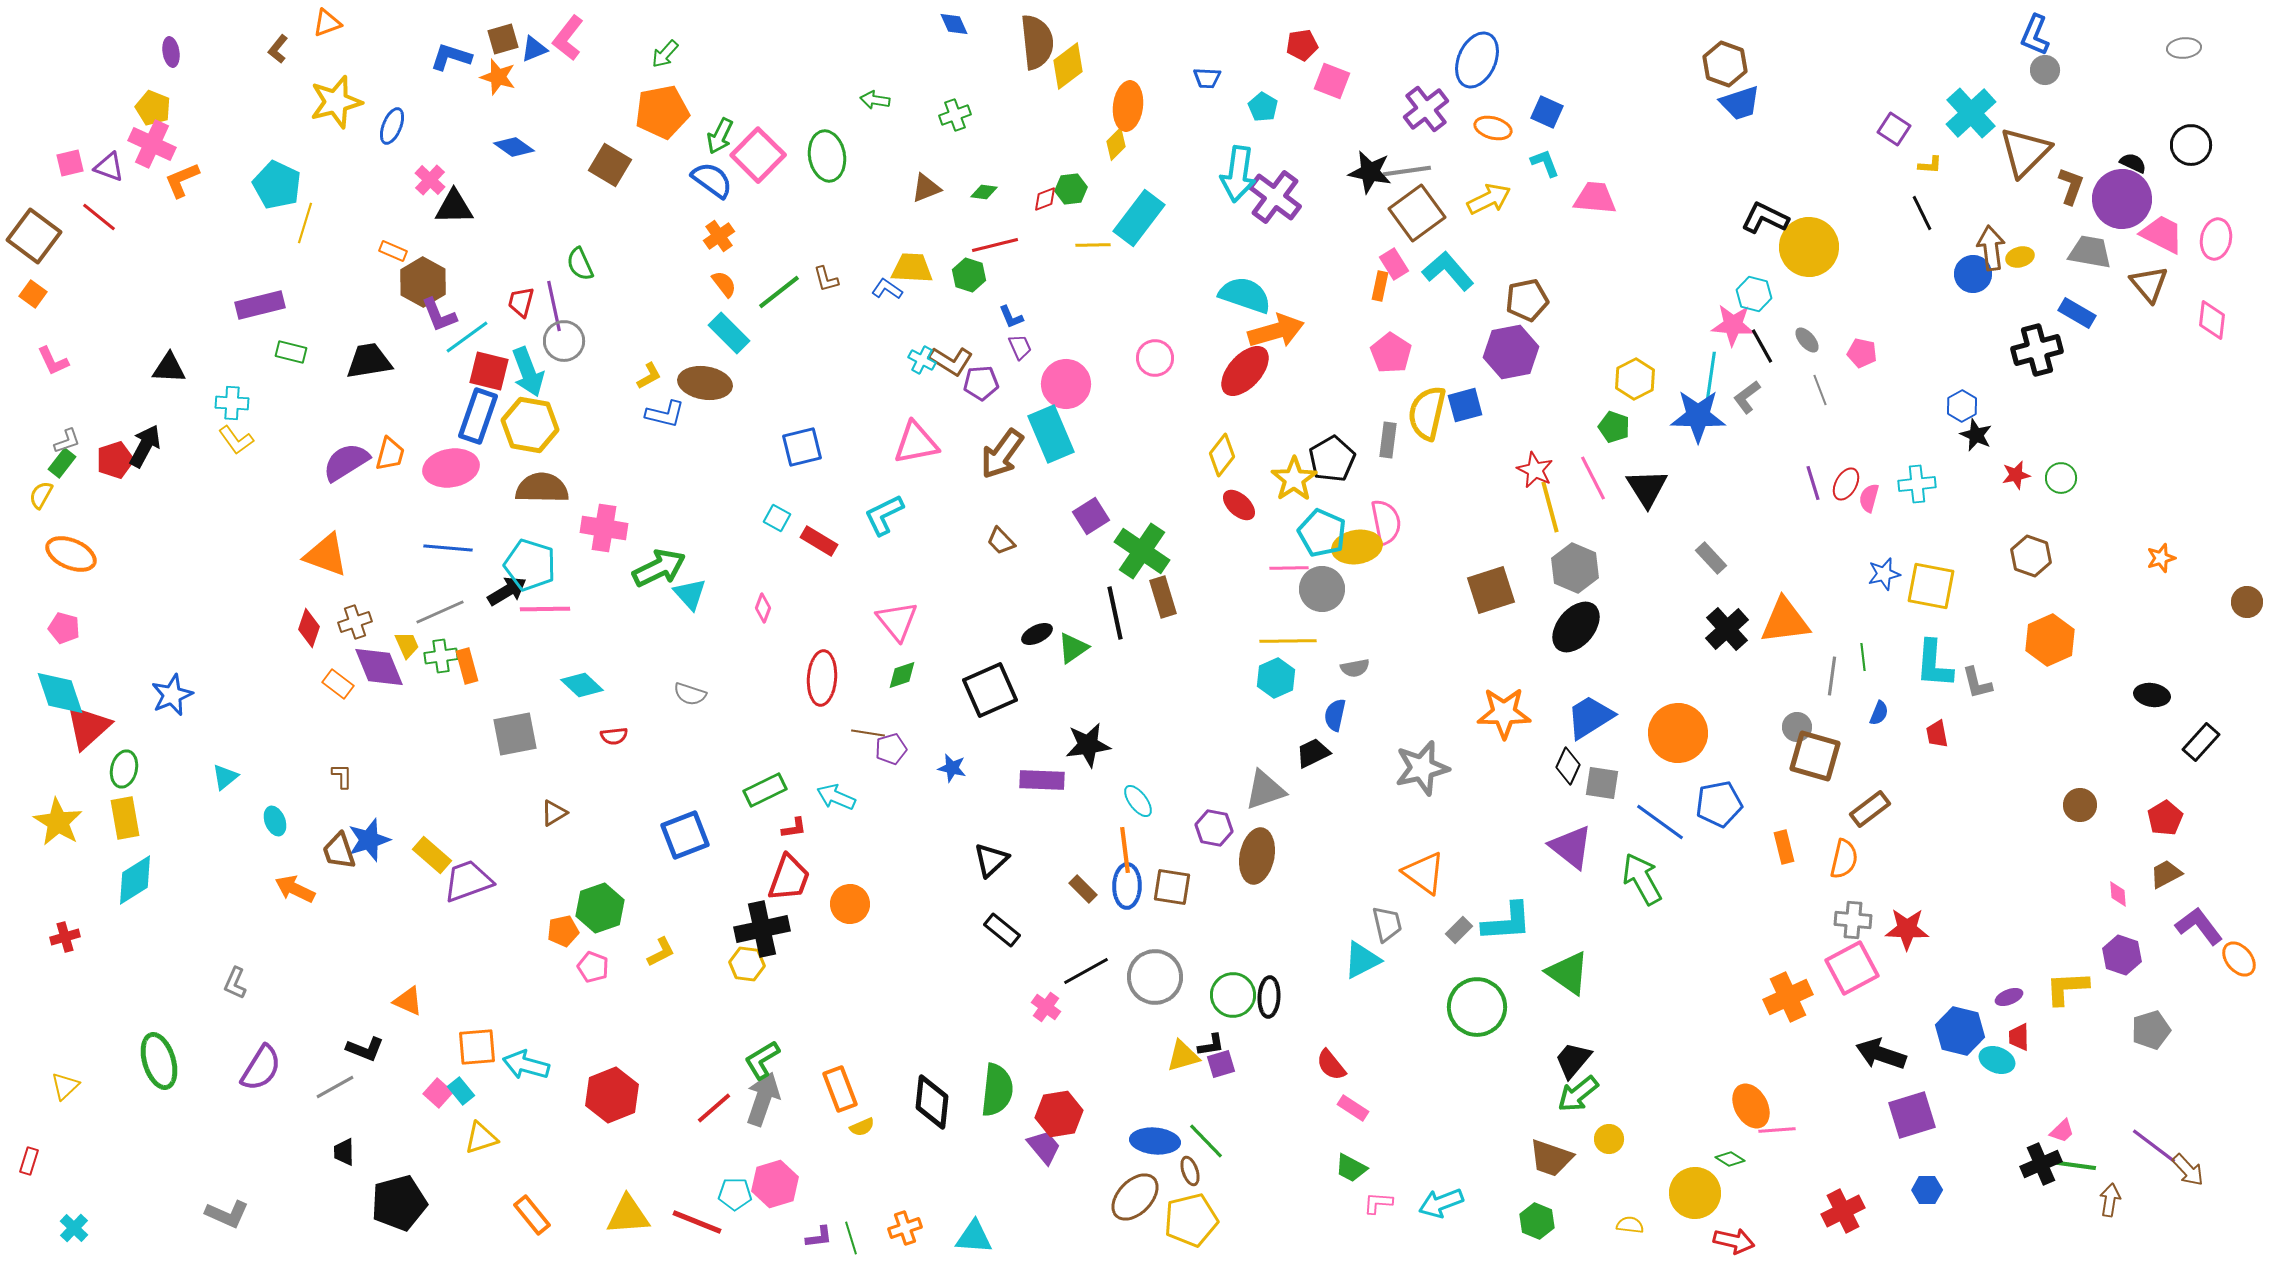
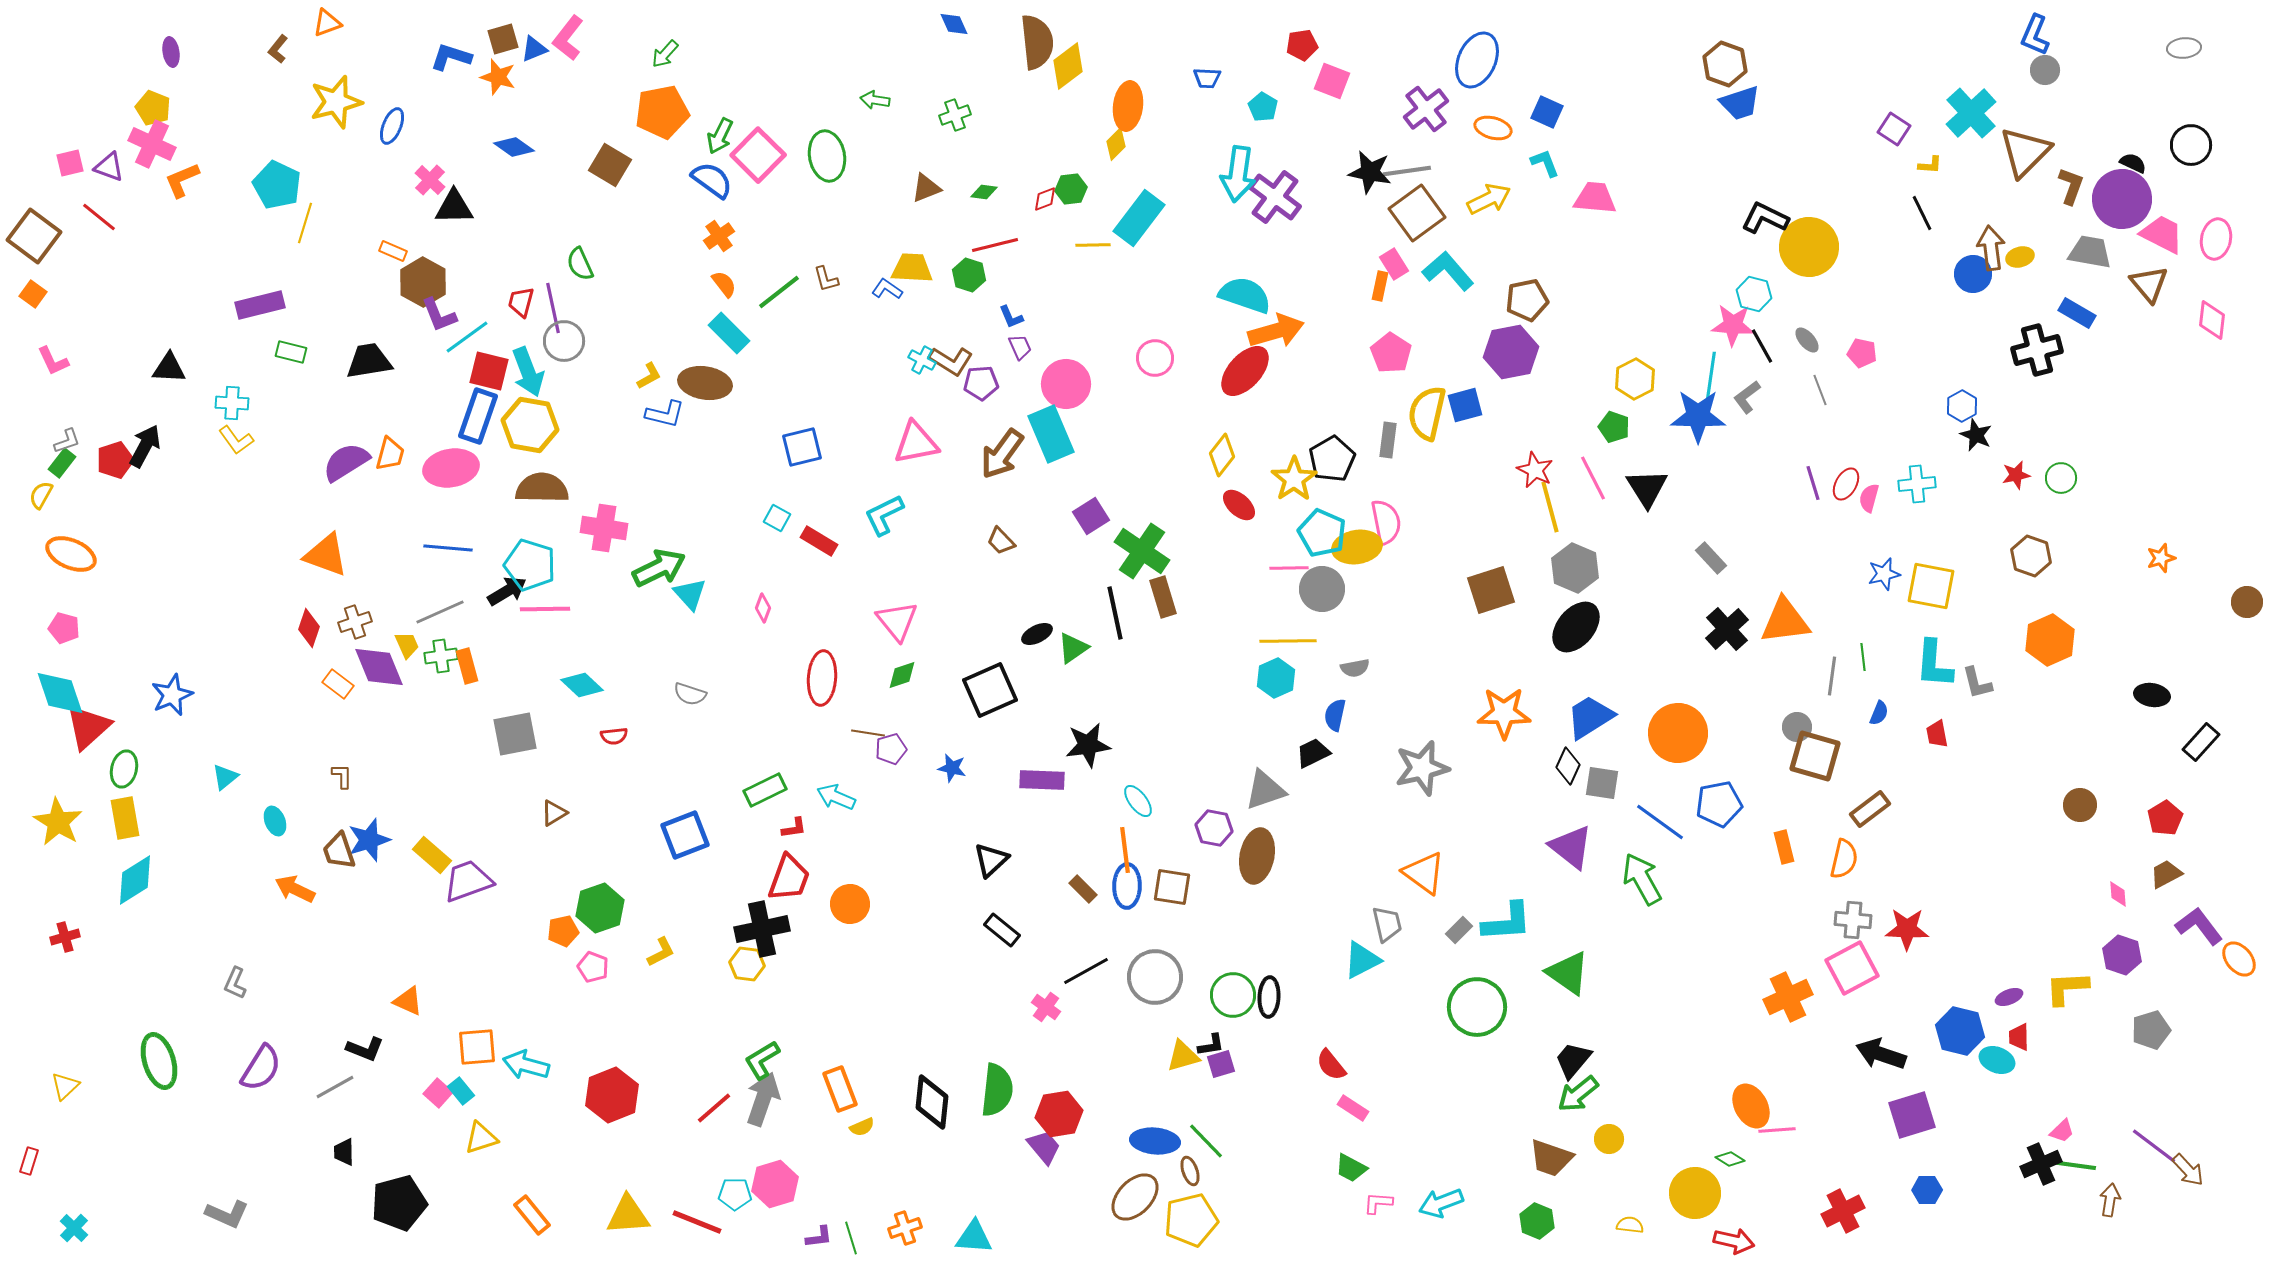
purple line at (554, 306): moved 1 px left, 2 px down
